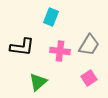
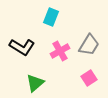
black L-shape: rotated 25 degrees clockwise
pink cross: rotated 36 degrees counterclockwise
green triangle: moved 3 px left, 1 px down
